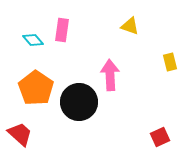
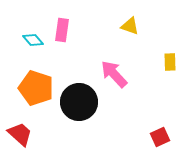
yellow rectangle: rotated 12 degrees clockwise
pink arrow: moved 4 px right, 1 px up; rotated 40 degrees counterclockwise
orange pentagon: rotated 16 degrees counterclockwise
